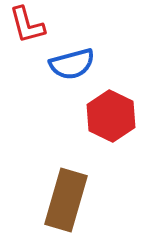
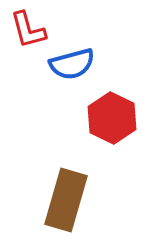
red L-shape: moved 1 px right, 5 px down
red hexagon: moved 1 px right, 2 px down
